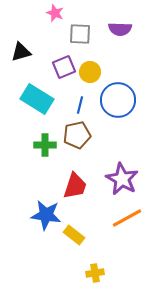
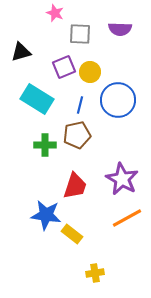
yellow rectangle: moved 2 px left, 1 px up
